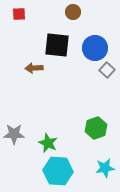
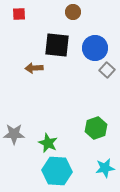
cyan hexagon: moved 1 px left
